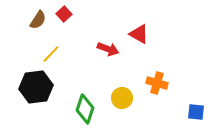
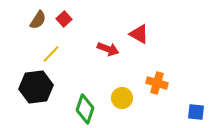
red square: moved 5 px down
